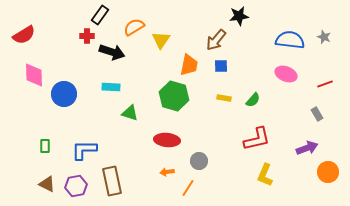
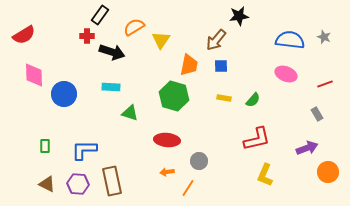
purple hexagon: moved 2 px right, 2 px up; rotated 15 degrees clockwise
